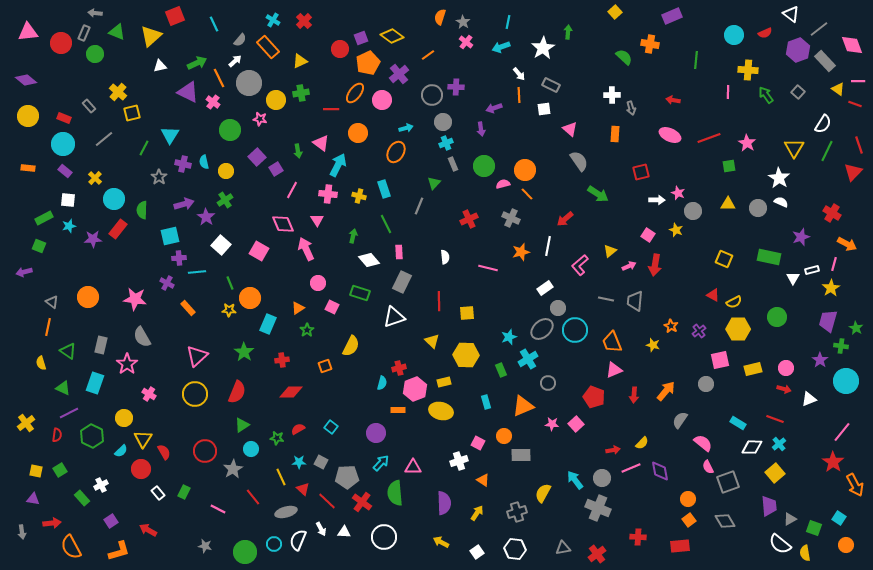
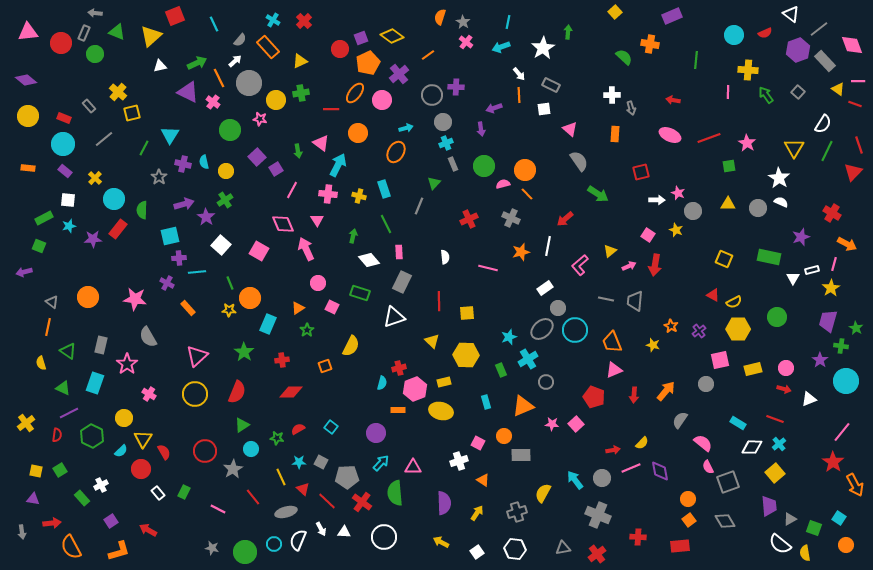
gray semicircle at (142, 337): moved 6 px right
gray circle at (548, 383): moved 2 px left, 1 px up
gray cross at (598, 508): moved 7 px down
gray star at (205, 546): moved 7 px right, 2 px down
